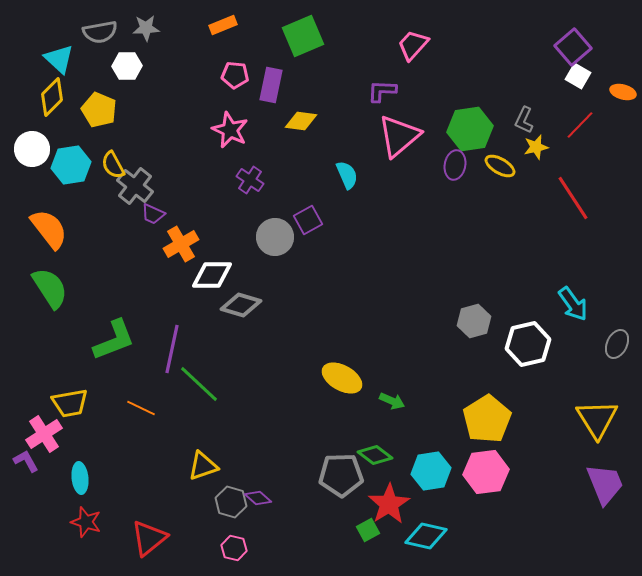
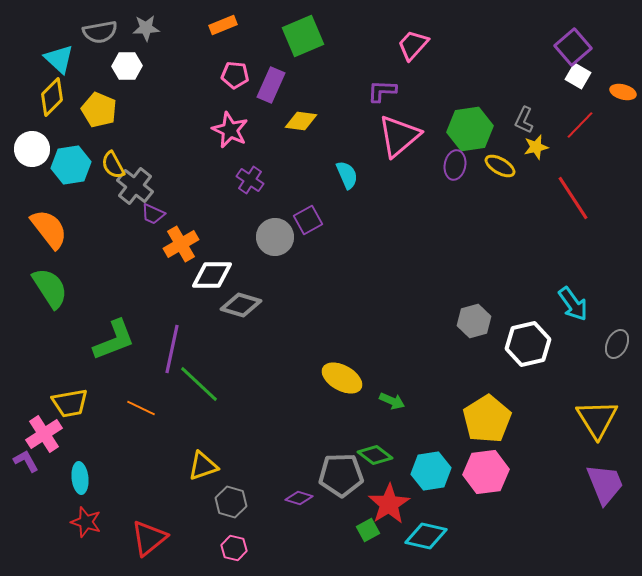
purple rectangle at (271, 85): rotated 12 degrees clockwise
purple diamond at (258, 498): moved 41 px right; rotated 24 degrees counterclockwise
